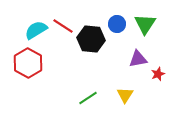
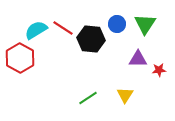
red line: moved 2 px down
purple triangle: rotated 12 degrees clockwise
red hexagon: moved 8 px left, 5 px up
red star: moved 1 px right, 4 px up; rotated 16 degrees clockwise
